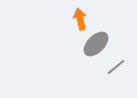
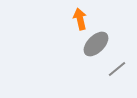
gray line: moved 1 px right, 2 px down
